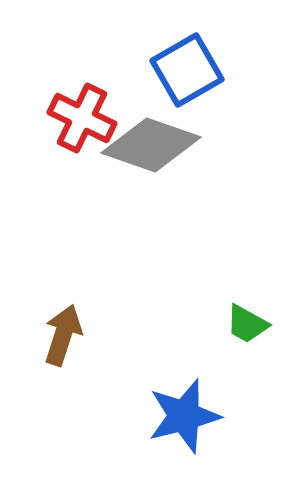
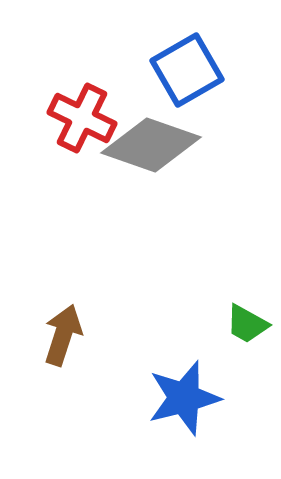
blue star: moved 18 px up
